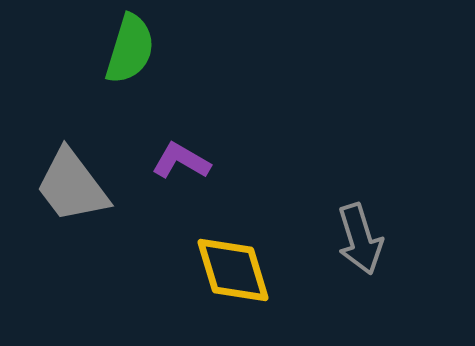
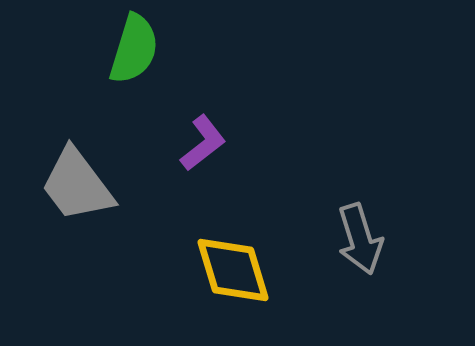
green semicircle: moved 4 px right
purple L-shape: moved 22 px right, 18 px up; rotated 112 degrees clockwise
gray trapezoid: moved 5 px right, 1 px up
